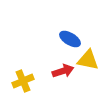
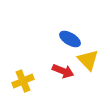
yellow triangle: rotated 35 degrees clockwise
red arrow: rotated 40 degrees clockwise
